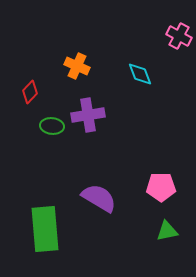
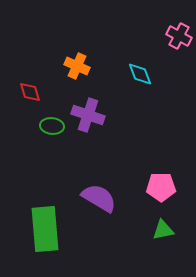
red diamond: rotated 60 degrees counterclockwise
purple cross: rotated 28 degrees clockwise
green triangle: moved 4 px left, 1 px up
